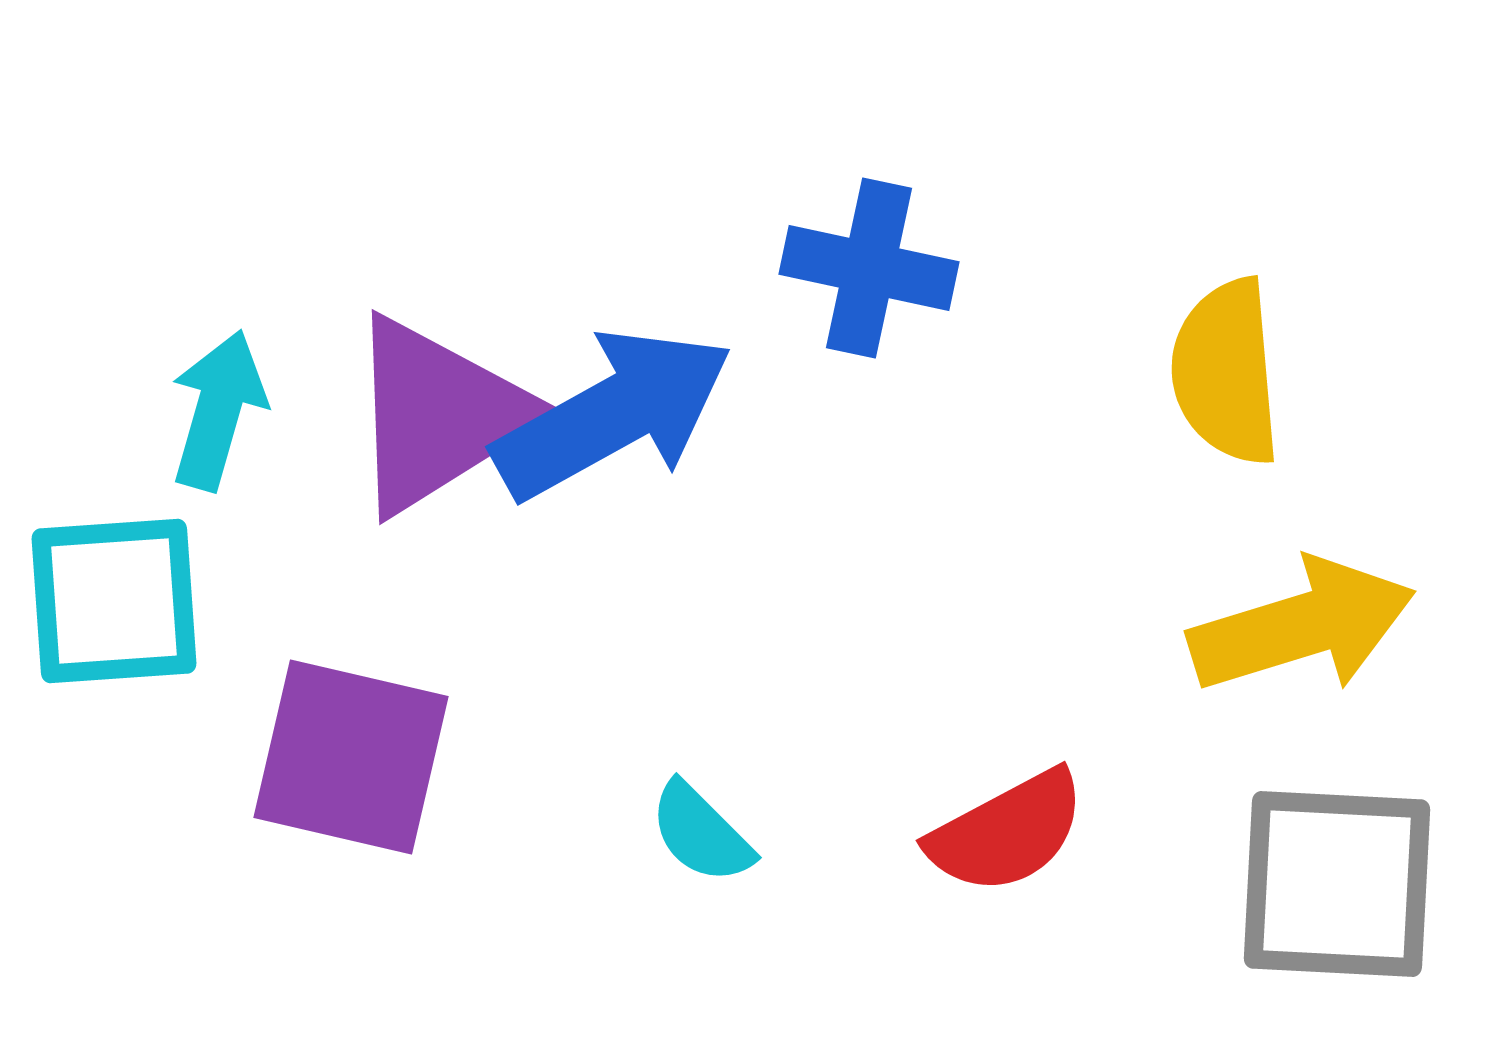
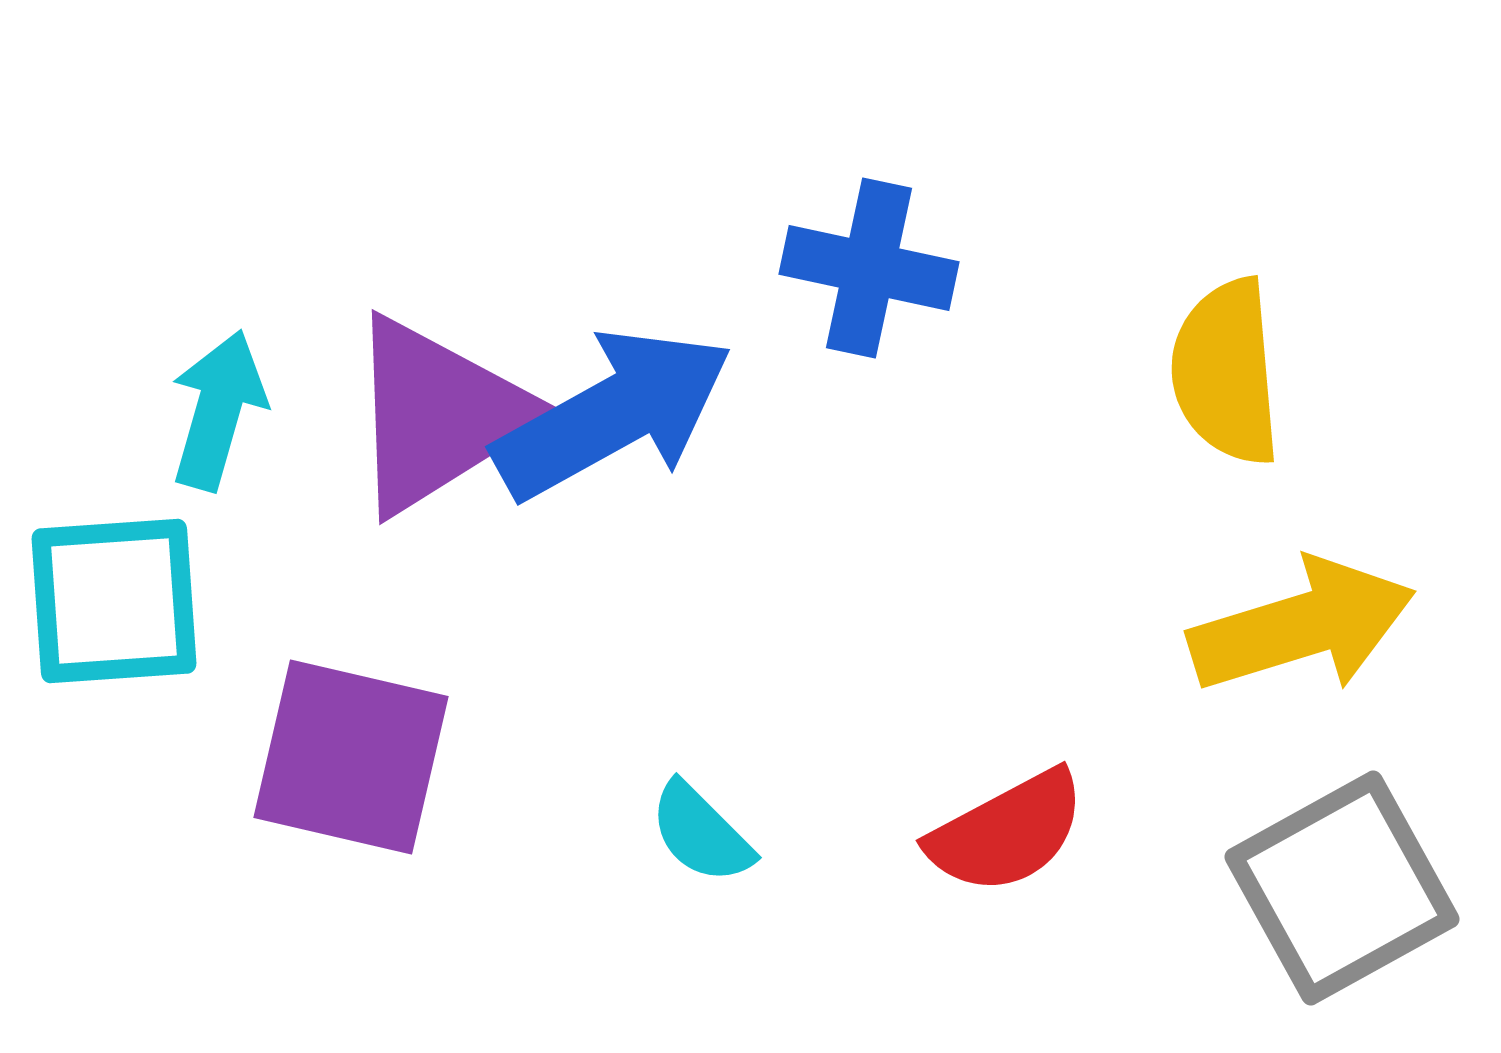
gray square: moved 5 px right, 4 px down; rotated 32 degrees counterclockwise
